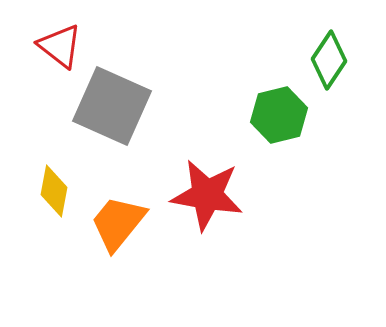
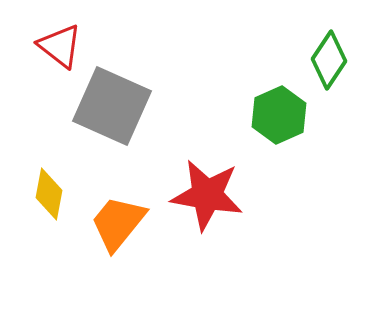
green hexagon: rotated 10 degrees counterclockwise
yellow diamond: moved 5 px left, 3 px down
